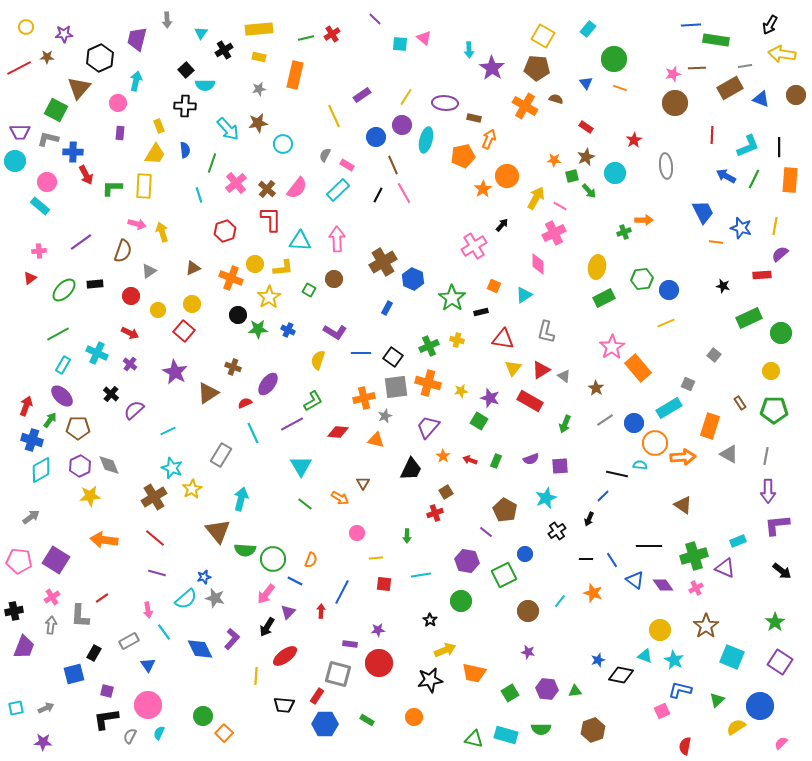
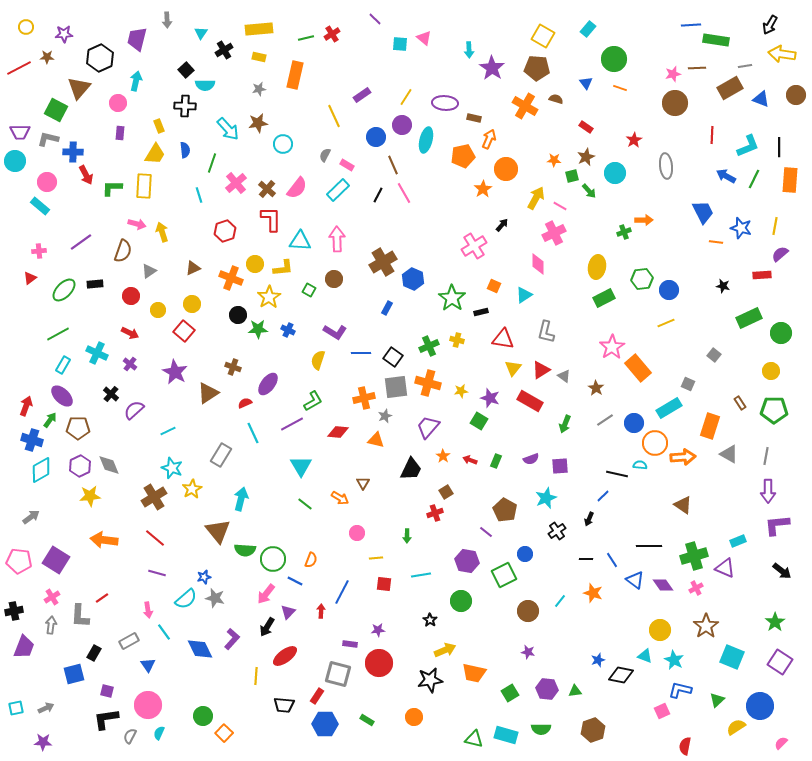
orange circle at (507, 176): moved 1 px left, 7 px up
